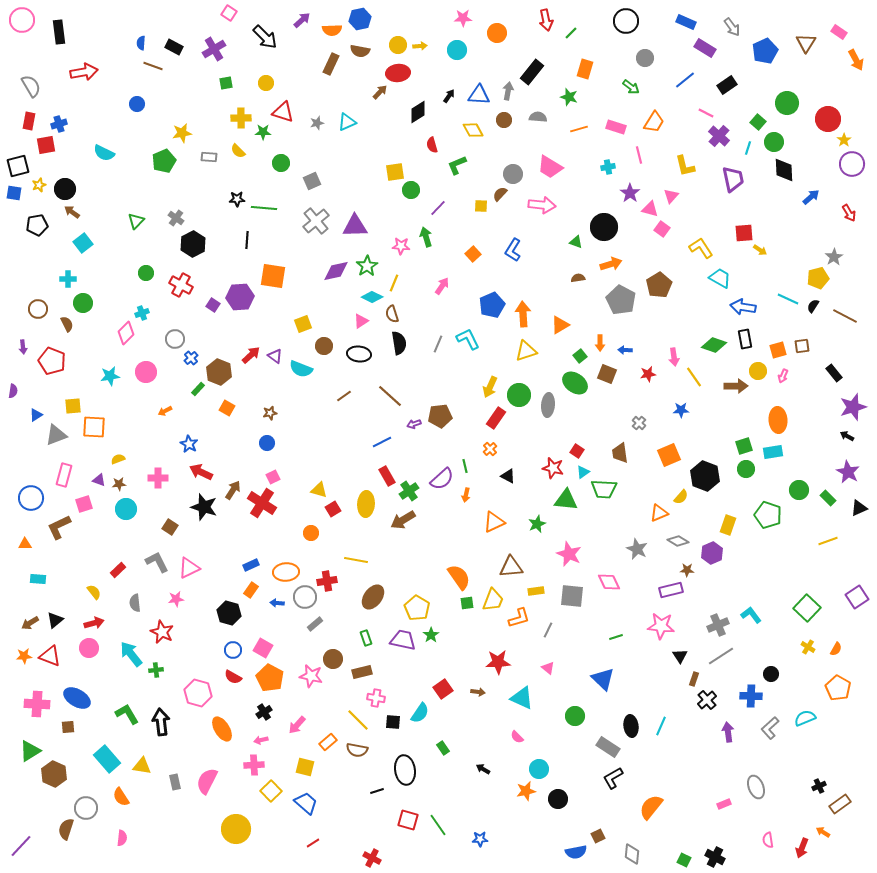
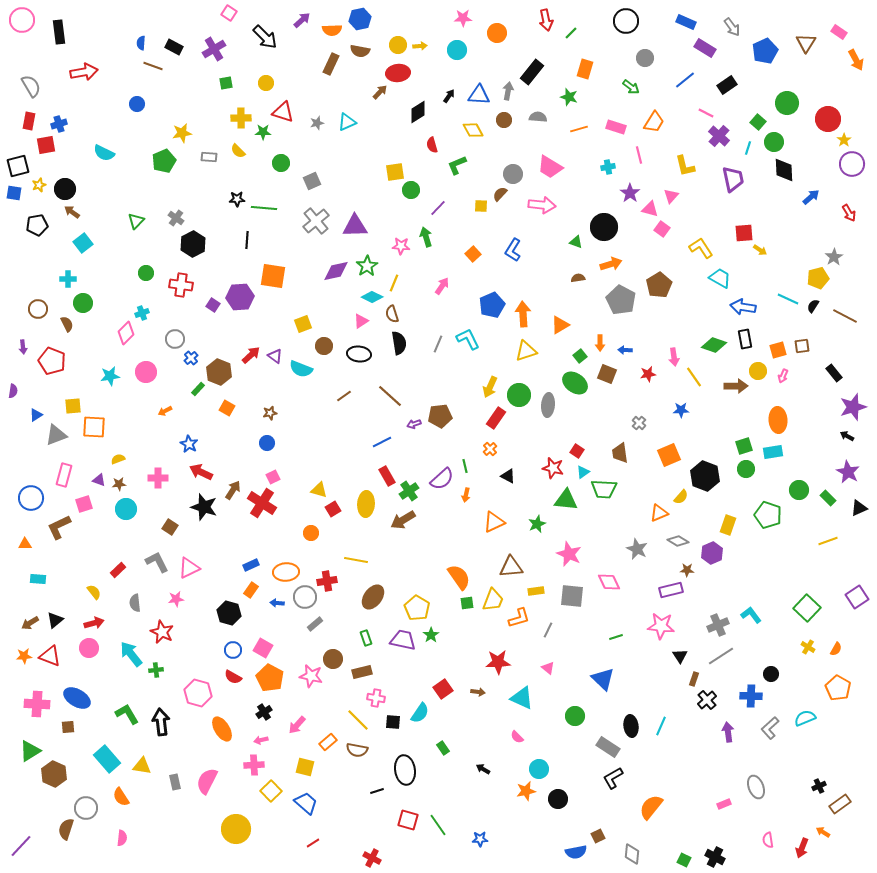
red cross at (181, 285): rotated 20 degrees counterclockwise
